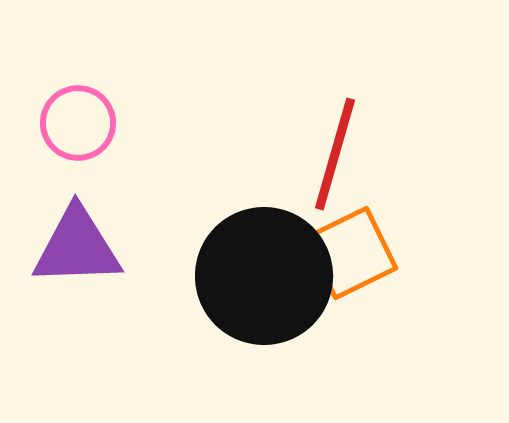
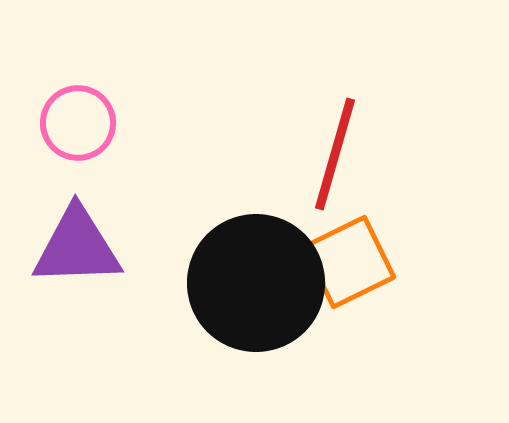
orange square: moved 2 px left, 9 px down
black circle: moved 8 px left, 7 px down
